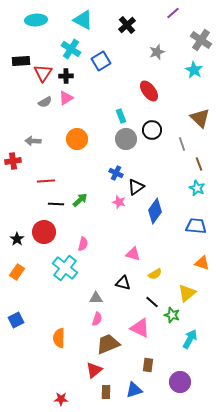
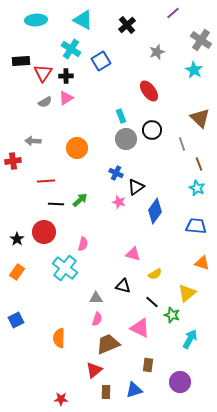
orange circle at (77, 139): moved 9 px down
black triangle at (123, 283): moved 3 px down
